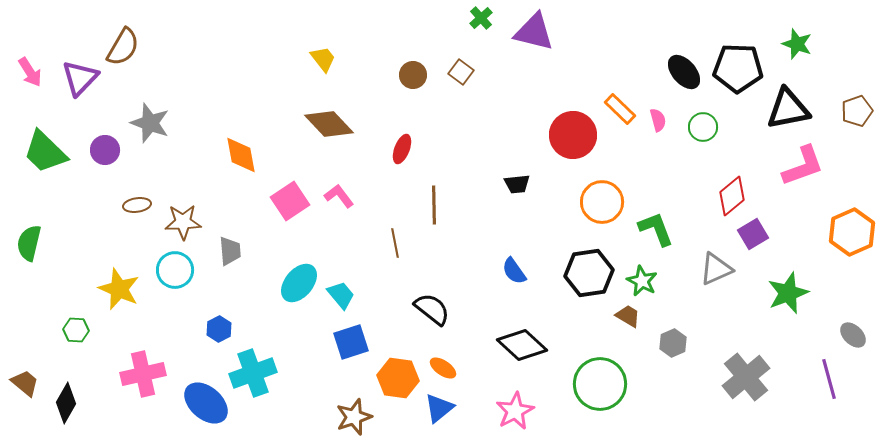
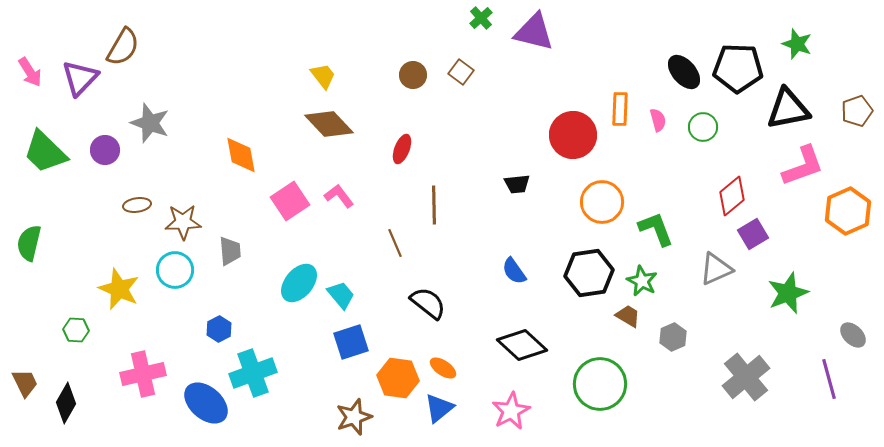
yellow trapezoid at (323, 59): moved 17 px down
orange rectangle at (620, 109): rotated 48 degrees clockwise
orange hexagon at (852, 232): moved 4 px left, 21 px up
brown line at (395, 243): rotated 12 degrees counterclockwise
black semicircle at (432, 309): moved 4 px left, 6 px up
gray hexagon at (673, 343): moved 6 px up
brown trapezoid at (25, 383): rotated 24 degrees clockwise
pink star at (515, 411): moved 4 px left
